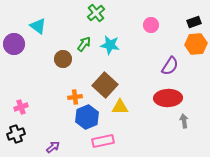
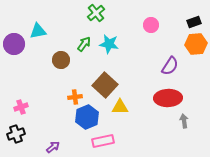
cyan triangle: moved 5 px down; rotated 48 degrees counterclockwise
cyan star: moved 1 px left, 1 px up
brown circle: moved 2 px left, 1 px down
